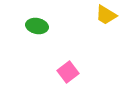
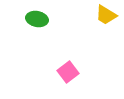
green ellipse: moved 7 px up
